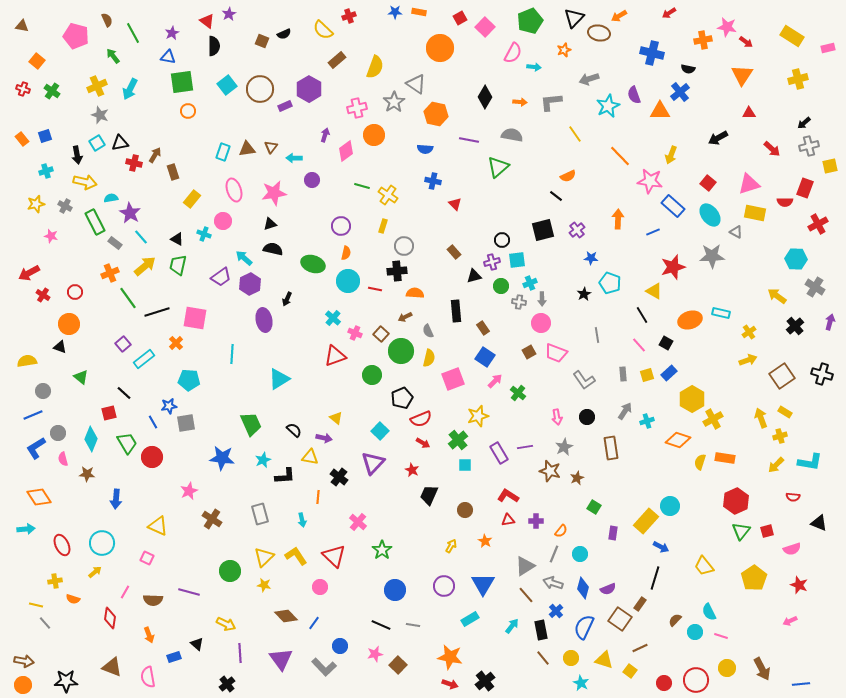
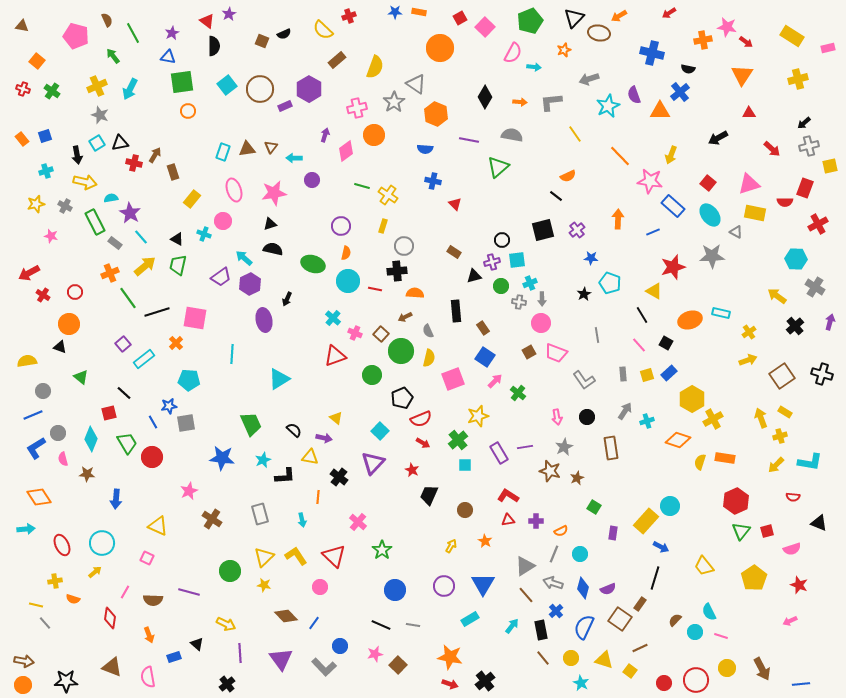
orange hexagon at (436, 114): rotated 10 degrees clockwise
brown rectangle at (454, 252): rotated 16 degrees counterclockwise
orange semicircle at (561, 531): rotated 24 degrees clockwise
